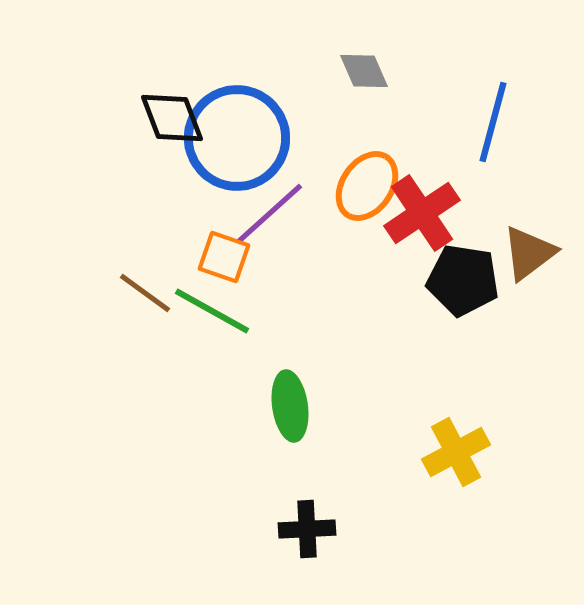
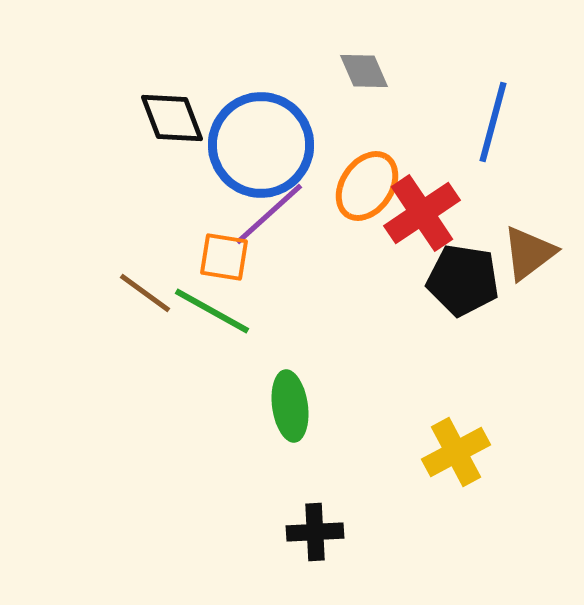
blue circle: moved 24 px right, 7 px down
orange square: rotated 10 degrees counterclockwise
black cross: moved 8 px right, 3 px down
